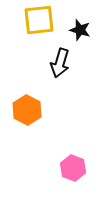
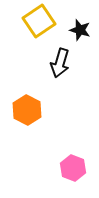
yellow square: moved 1 px down; rotated 28 degrees counterclockwise
